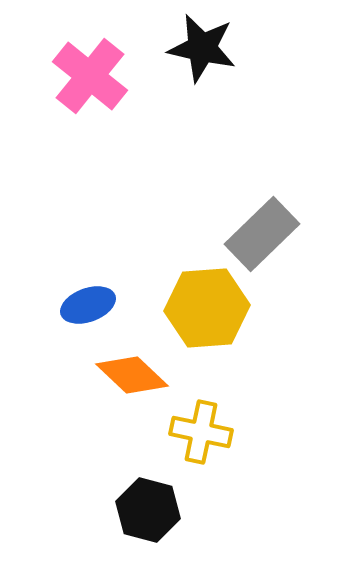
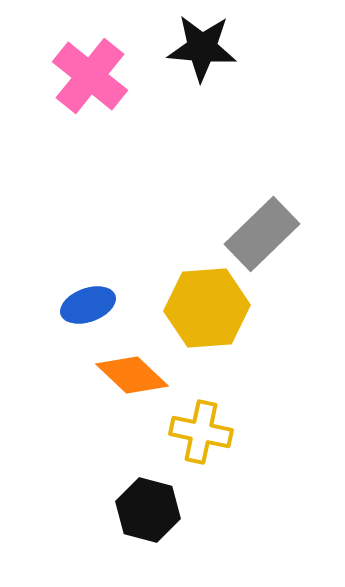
black star: rotated 8 degrees counterclockwise
